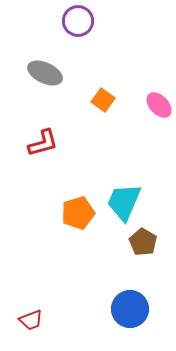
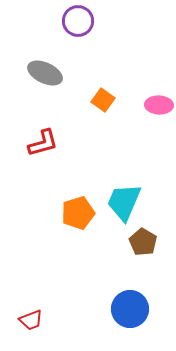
pink ellipse: rotated 44 degrees counterclockwise
